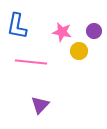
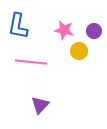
blue L-shape: moved 1 px right
pink star: moved 2 px right, 2 px up
